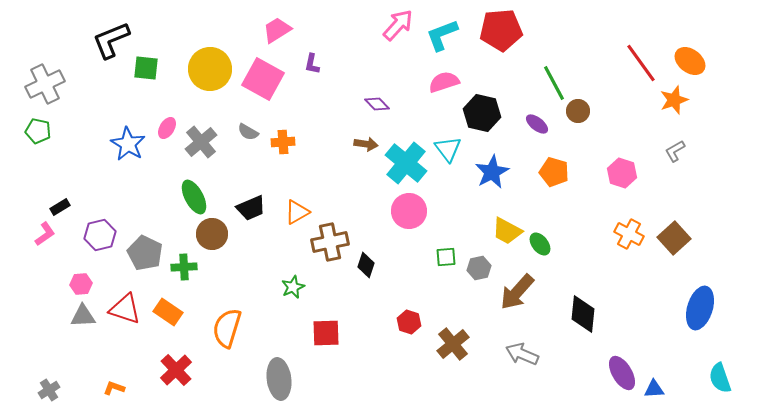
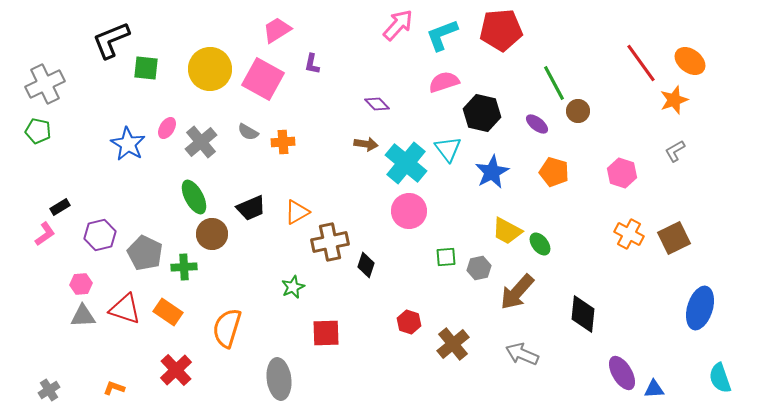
brown square at (674, 238): rotated 16 degrees clockwise
